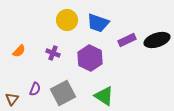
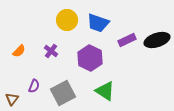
purple cross: moved 2 px left, 2 px up; rotated 16 degrees clockwise
purple semicircle: moved 1 px left, 3 px up
green triangle: moved 1 px right, 5 px up
